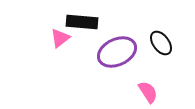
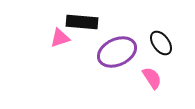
pink triangle: rotated 20 degrees clockwise
pink semicircle: moved 4 px right, 14 px up
